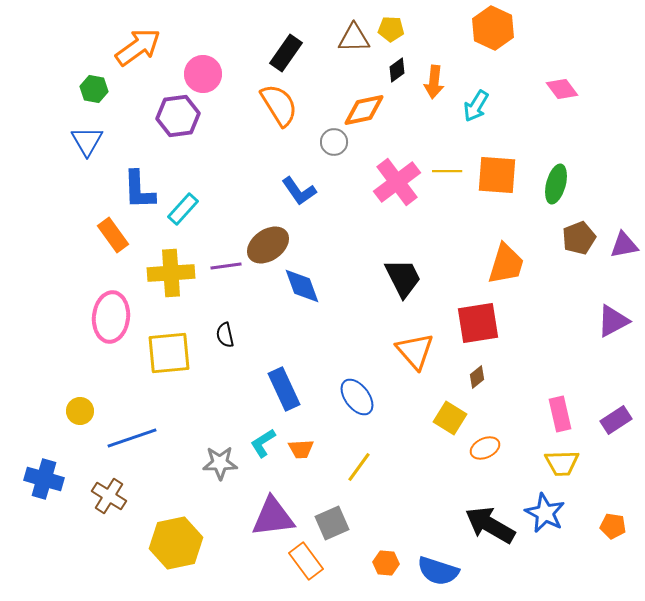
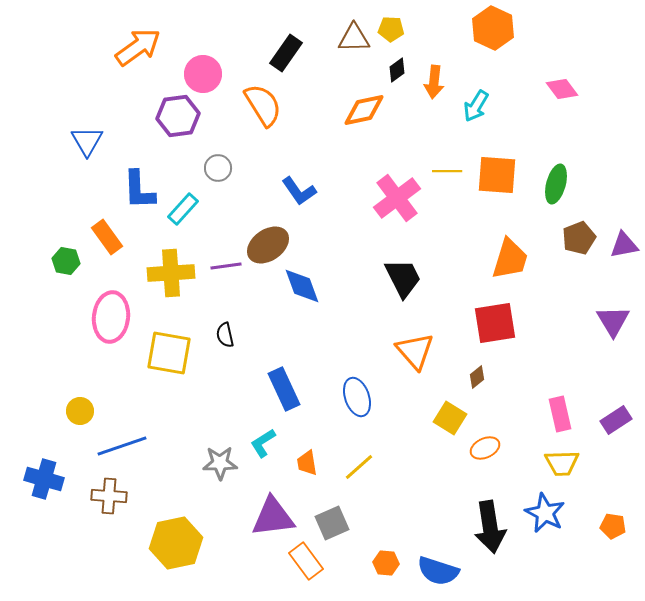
green hexagon at (94, 89): moved 28 px left, 172 px down
orange semicircle at (279, 105): moved 16 px left
gray circle at (334, 142): moved 116 px left, 26 px down
pink cross at (397, 182): moved 16 px down
orange rectangle at (113, 235): moved 6 px left, 2 px down
orange trapezoid at (506, 264): moved 4 px right, 5 px up
purple triangle at (613, 321): rotated 33 degrees counterclockwise
red square at (478, 323): moved 17 px right
yellow square at (169, 353): rotated 15 degrees clockwise
blue ellipse at (357, 397): rotated 18 degrees clockwise
blue line at (132, 438): moved 10 px left, 8 px down
orange trapezoid at (301, 449): moved 6 px right, 14 px down; rotated 84 degrees clockwise
yellow line at (359, 467): rotated 12 degrees clockwise
brown cross at (109, 496): rotated 28 degrees counterclockwise
black arrow at (490, 525): moved 2 px down; rotated 129 degrees counterclockwise
